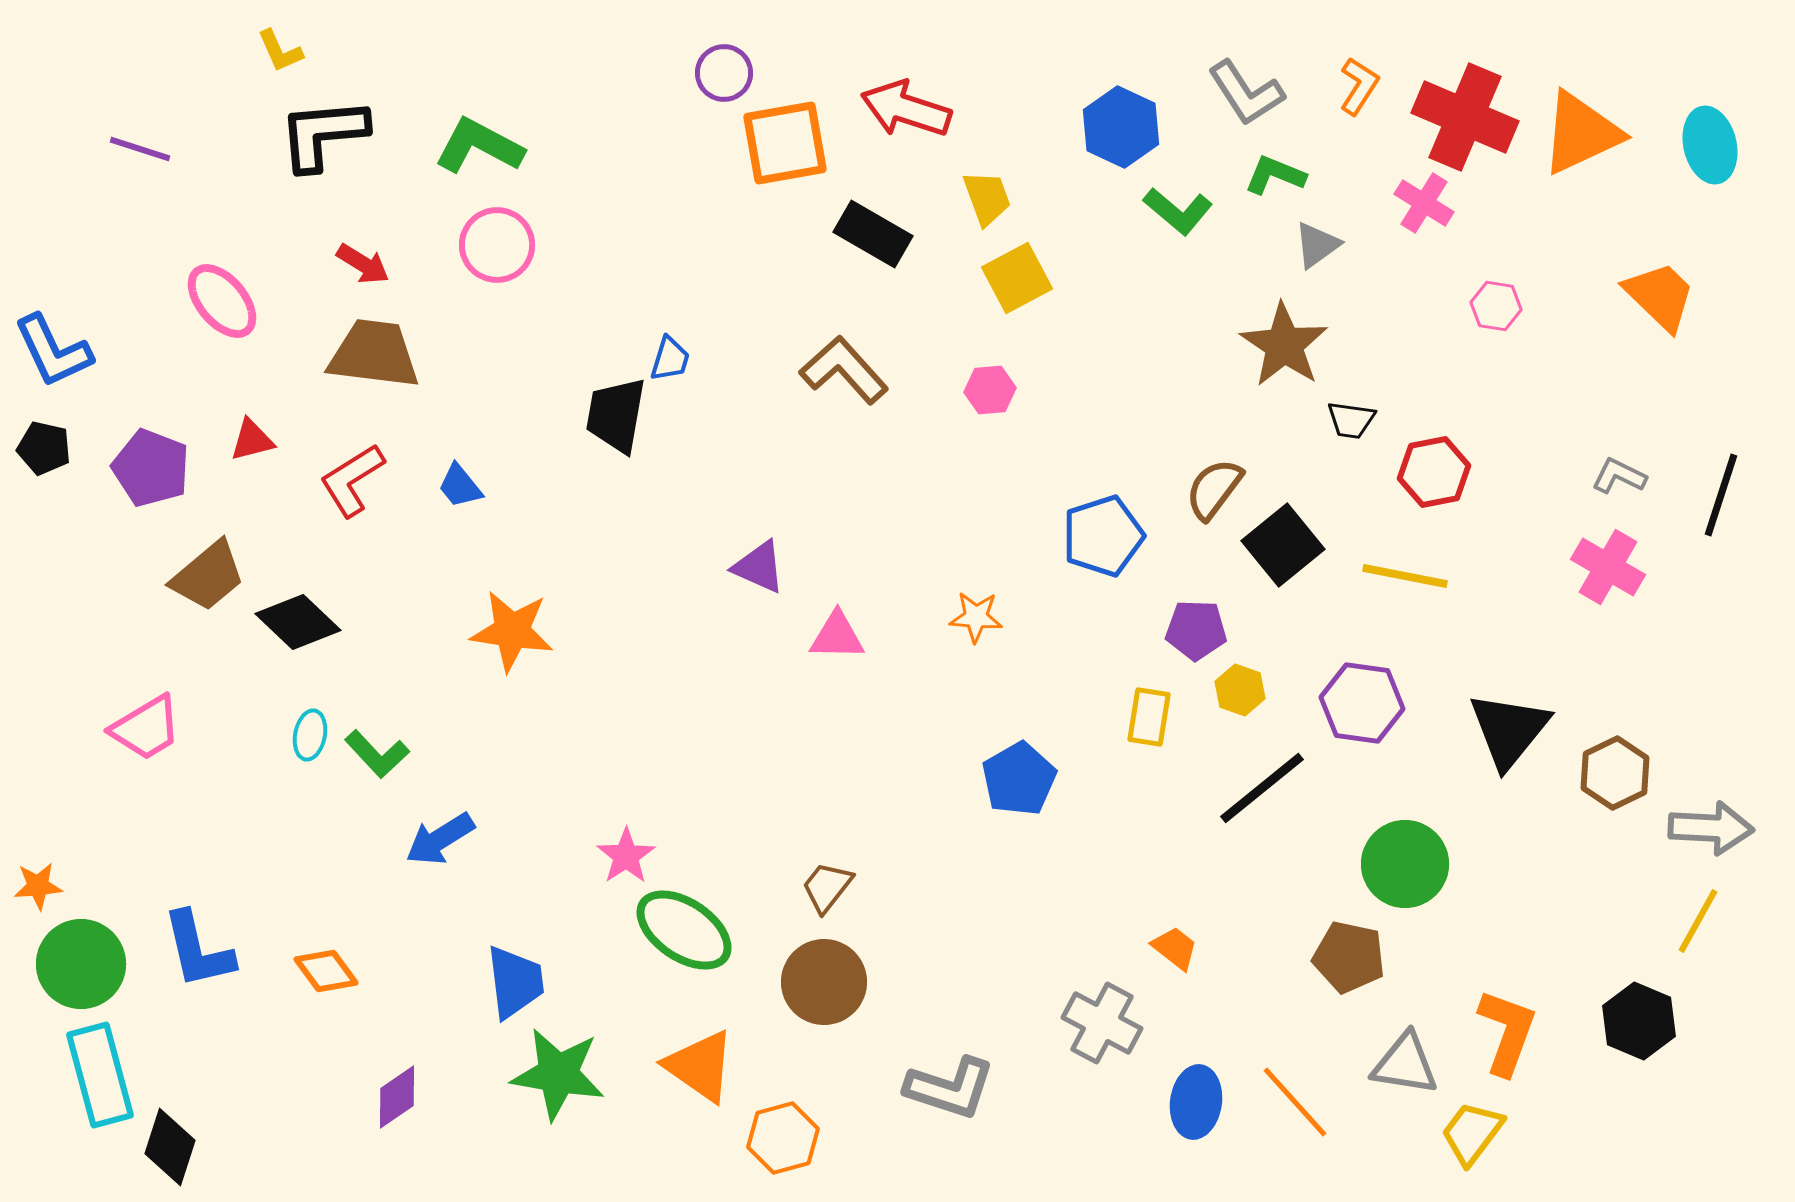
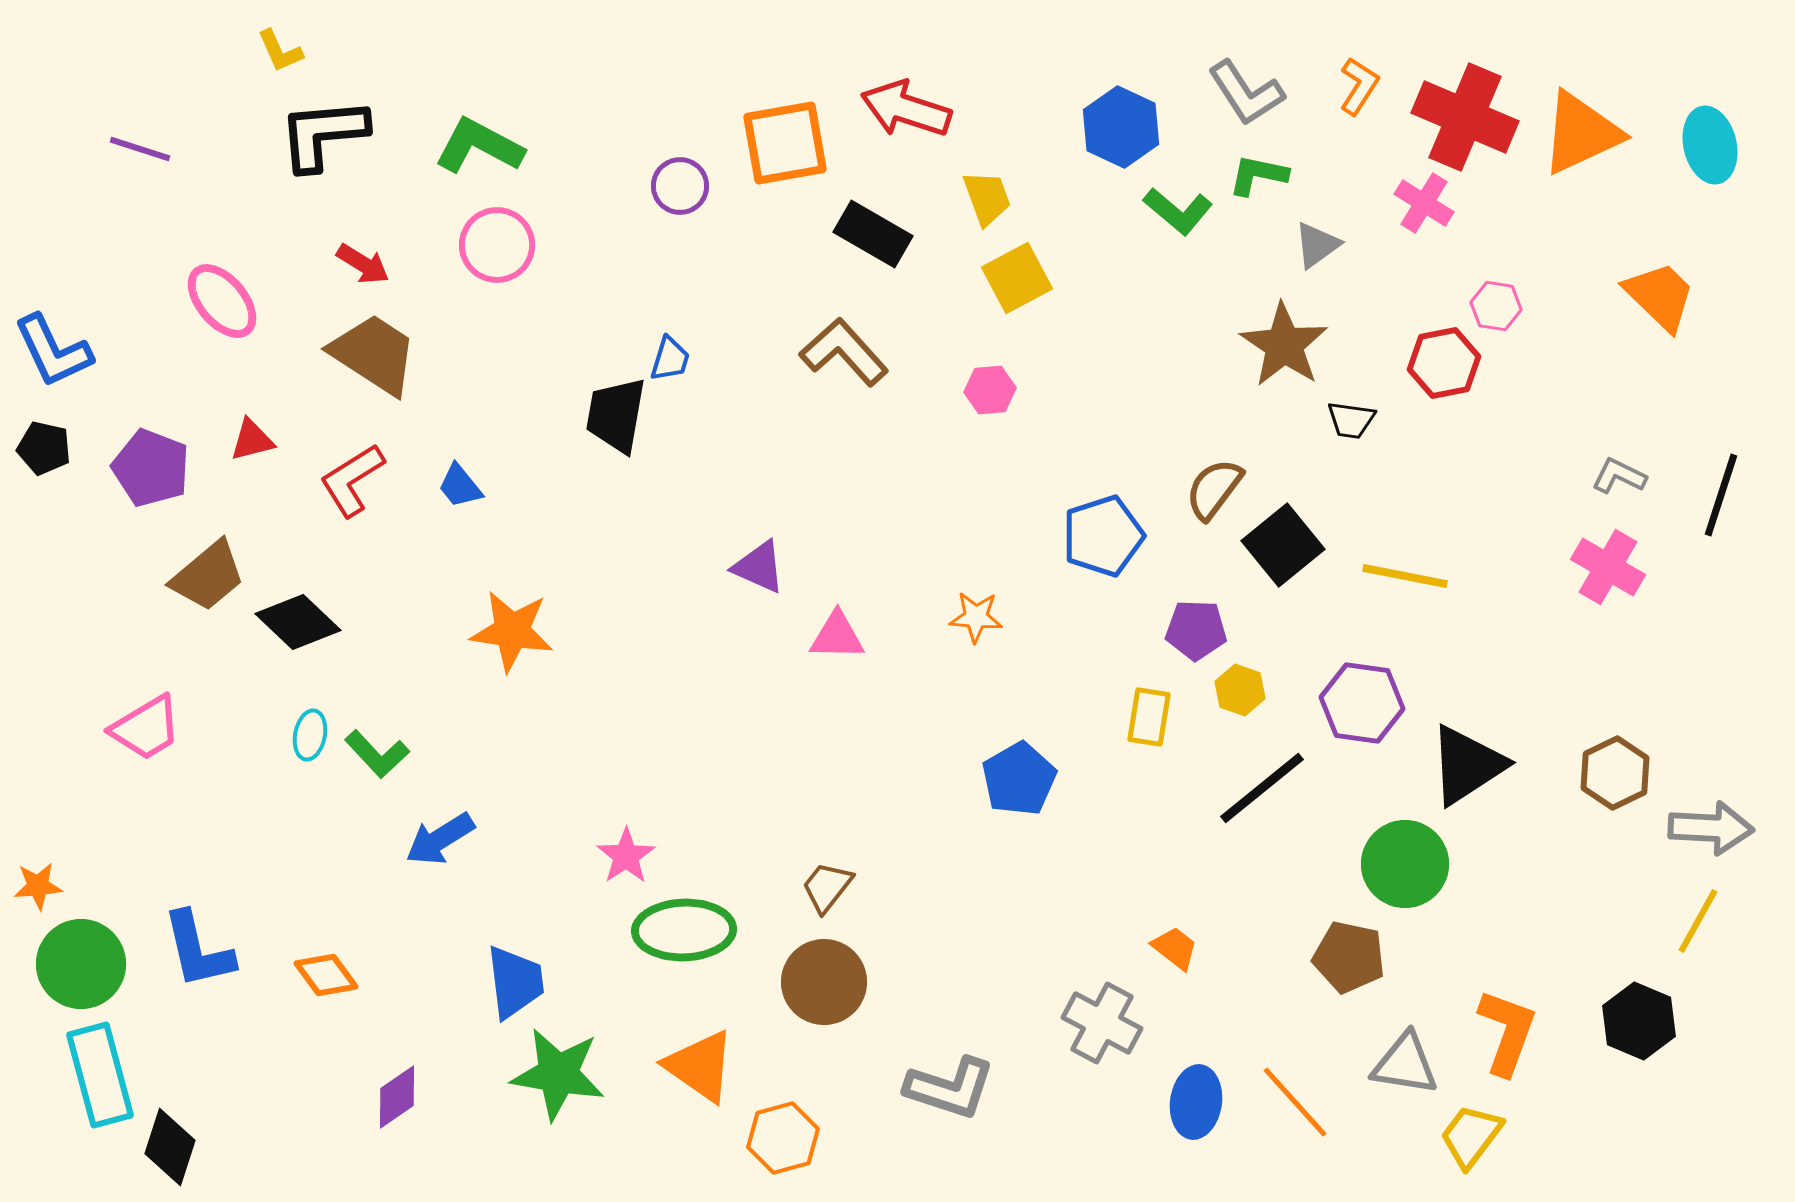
purple circle at (724, 73): moved 44 px left, 113 px down
green L-shape at (1275, 175): moved 17 px left; rotated 10 degrees counterclockwise
brown trapezoid at (374, 354): rotated 26 degrees clockwise
brown L-shape at (844, 370): moved 18 px up
red hexagon at (1434, 472): moved 10 px right, 109 px up
black triangle at (1509, 730): moved 42 px left, 35 px down; rotated 18 degrees clockwise
green ellipse at (684, 930): rotated 36 degrees counterclockwise
orange diamond at (326, 971): moved 4 px down
yellow trapezoid at (1472, 1133): moved 1 px left, 3 px down
